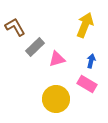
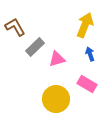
blue arrow: moved 1 px left, 7 px up; rotated 32 degrees counterclockwise
